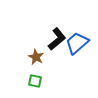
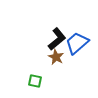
brown star: moved 20 px right
